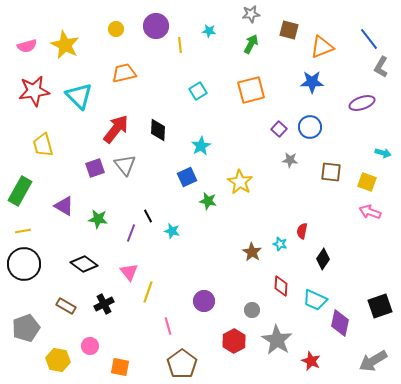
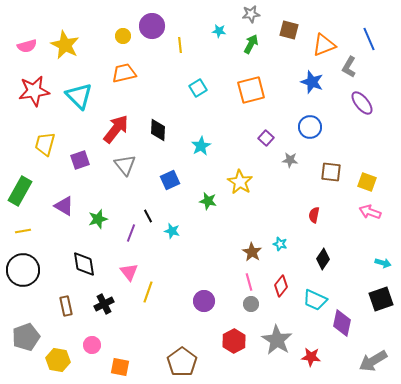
purple circle at (156, 26): moved 4 px left
yellow circle at (116, 29): moved 7 px right, 7 px down
cyan star at (209, 31): moved 10 px right
blue line at (369, 39): rotated 15 degrees clockwise
orange triangle at (322, 47): moved 2 px right, 2 px up
gray L-shape at (381, 67): moved 32 px left
blue star at (312, 82): rotated 20 degrees clockwise
cyan square at (198, 91): moved 3 px up
purple ellipse at (362, 103): rotated 70 degrees clockwise
purple square at (279, 129): moved 13 px left, 9 px down
yellow trapezoid at (43, 145): moved 2 px right, 1 px up; rotated 30 degrees clockwise
cyan arrow at (383, 153): moved 110 px down
purple square at (95, 168): moved 15 px left, 8 px up
blue square at (187, 177): moved 17 px left, 3 px down
green star at (98, 219): rotated 24 degrees counterclockwise
red semicircle at (302, 231): moved 12 px right, 16 px up
black circle at (24, 264): moved 1 px left, 6 px down
black diamond at (84, 264): rotated 44 degrees clockwise
red diamond at (281, 286): rotated 35 degrees clockwise
brown rectangle at (66, 306): rotated 48 degrees clockwise
black square at (380, 306): moved 1 px right, 7 px up
gray circle at (252, 310): moved 1 px left, 6 px up
purple diamond at (340, 323): moved 2 px right
pink line at (168, 326): moved 81 px right, 44 px up
gray pentagon at (26, 328): moved 9 px down
pink circle at (90, 346): moved 2 px right, 1 px up
red star at (311, 361): moved 4 px up; rotated 18 degrees counterclockwise
brown pentagon at (182, 364): moved 2 px up
